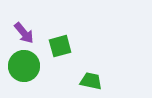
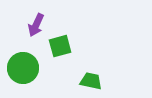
purple arrow: moved 12 px right, 8 px up; rotated 65 degrees clockwise
green circle: moved 1 px left, 2 px down
